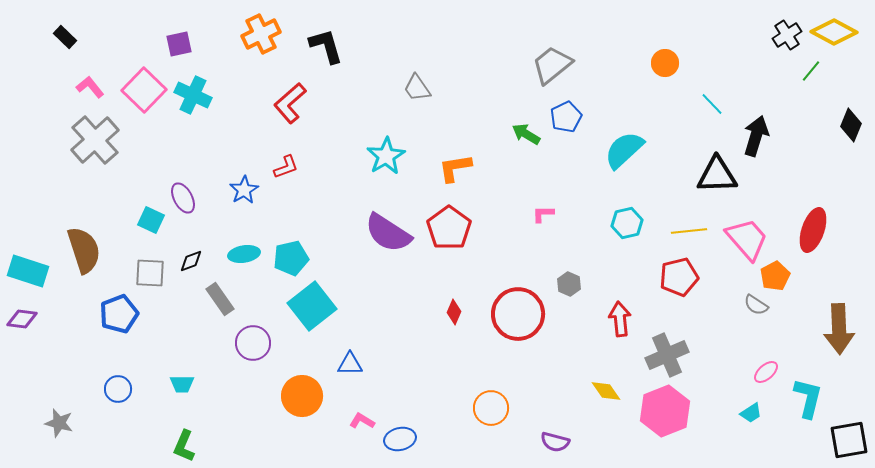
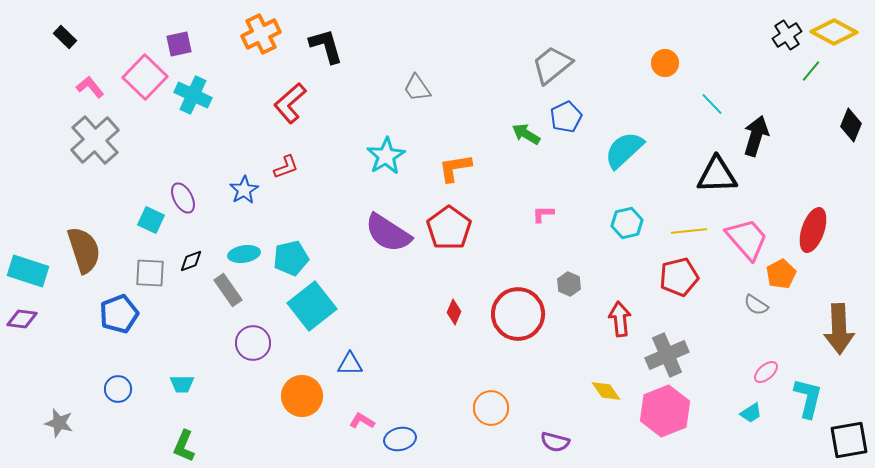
pink square at (144, 90): moved 1 px right, 13 px up
orange pentagon at (775, 276): moved 6 px right, 2 px up
gray rectangle at (220, 299): moved 8 px right, 9 px up
